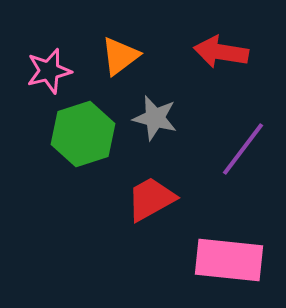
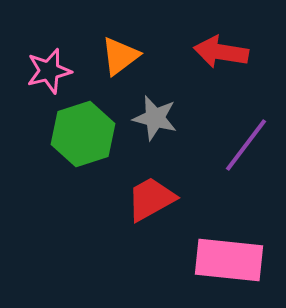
purple line: moved 3 px right, 4 px up
